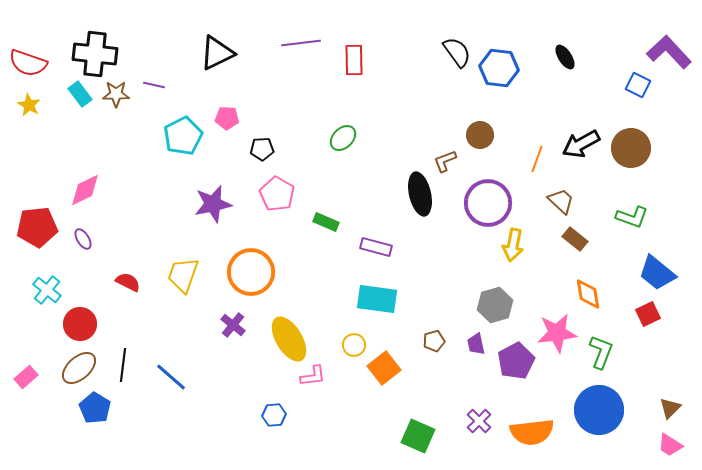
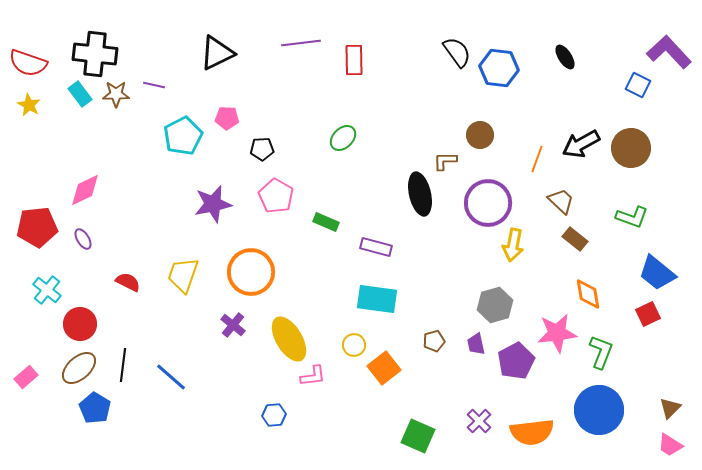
brown L-shape at (445, 161): rotated 20 degrees clockwise
pink pentagon at (277, 194): moved 1 px left, 2 px down
